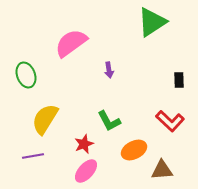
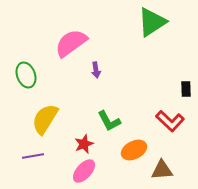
purple arrow: moved 13 px left
black rectangle: moved 7 px right, 9 px down
pink ellipse: moved 2 px left
